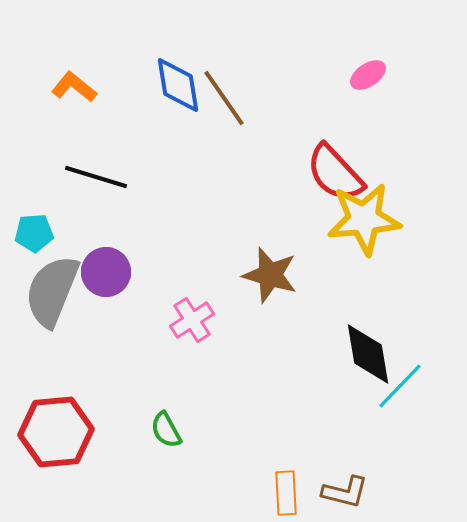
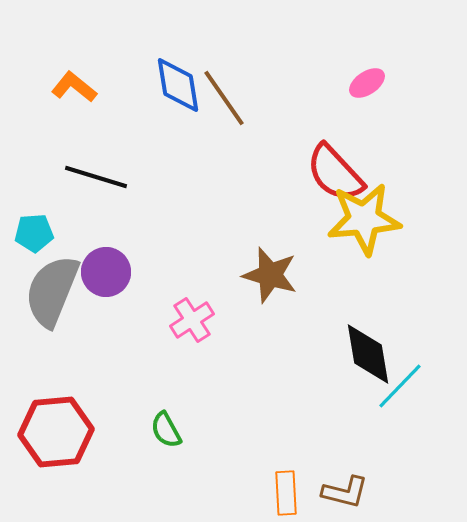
pink ellipse: moved 1 px left, 8 px down
